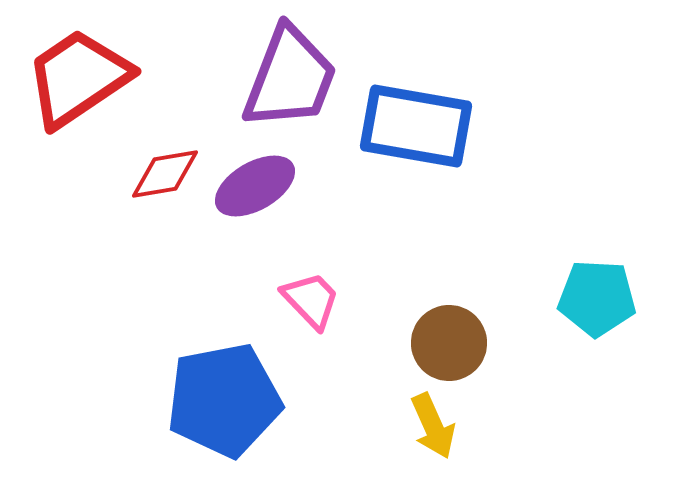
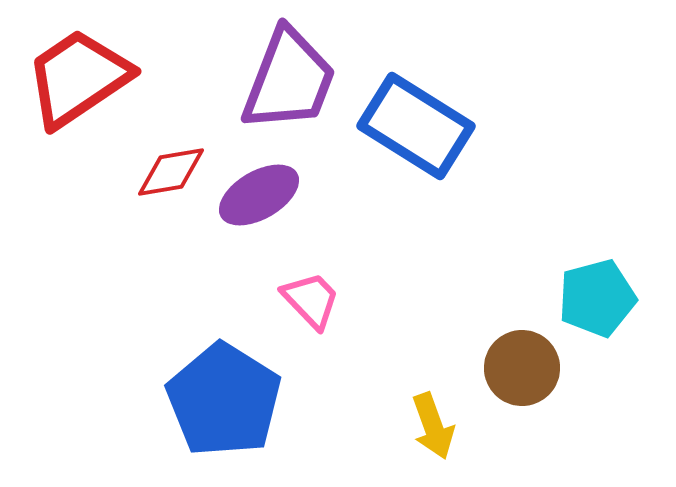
purple trapezoid: moved 1 px left, 2 px down
blue rectangle: rotated 22 degrees clockwise
red diamond: moved 6 px right, 2 px up
purple ellipse: moved 4 px right, 9 px down
cyan pentagon: rotated 18 degrees counterclockwise
brown circle: moved 73 px right, 25 px down
blue pentagon: rotated 29 degrees counterclockwise
yellow arrow: rotated 4 degrees clockwise
